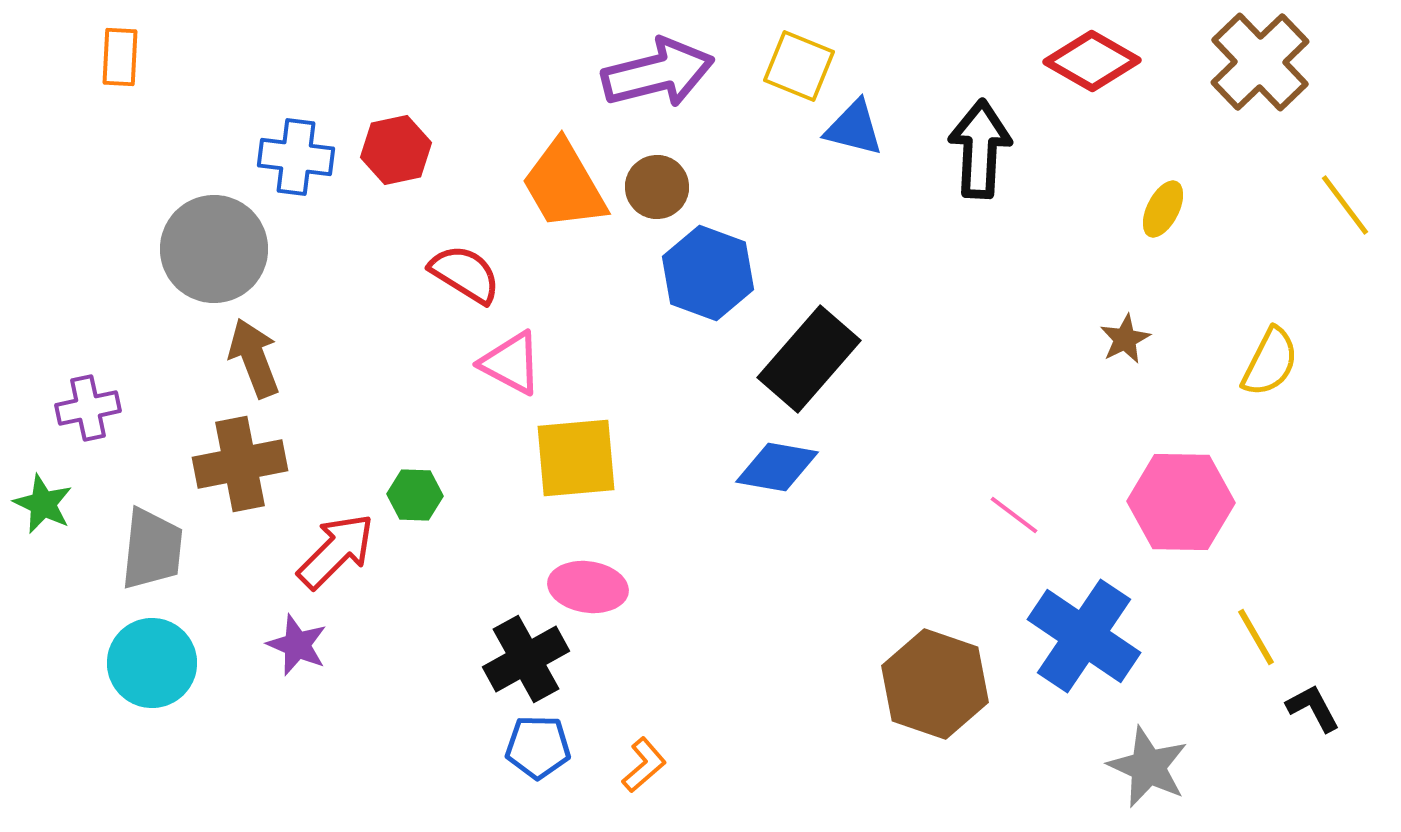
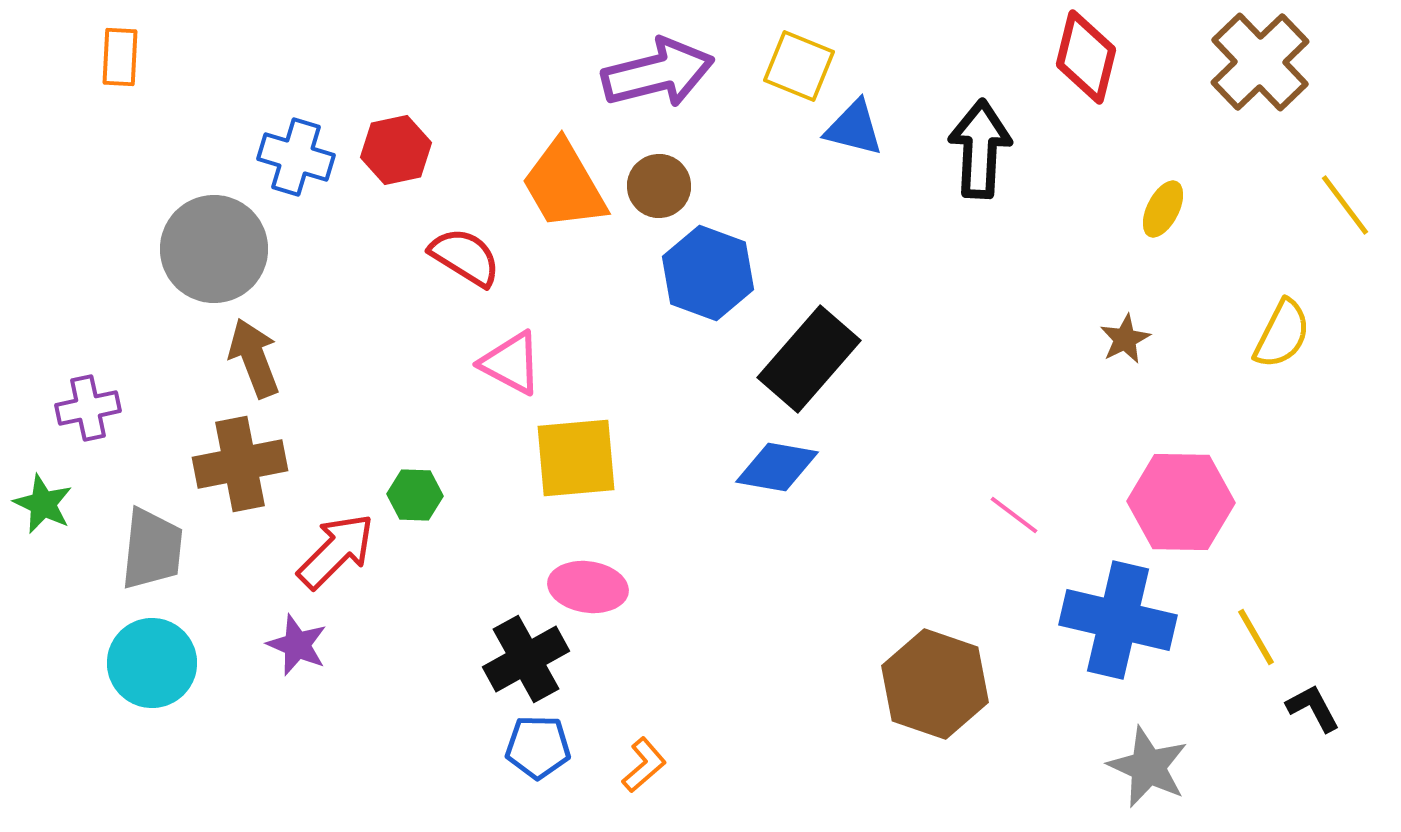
red diamond at (1092, 61): moved 6 px left, 4 px up; rotated 74 degrees clockwise
blue cross at (296, 157): rotated 10 degrees clockwise
brown circle at (657, 187): moved 2 px right, 1 px up
red semicircle at (465, 274): moved 17 px up
yellow semicircle at (1270, 362): moved 12 px right, 28 px up
blue cross at (1084, 636): moved 34 px right, 16 px up; rotated 21 degrees counterclockwise
